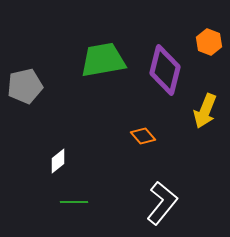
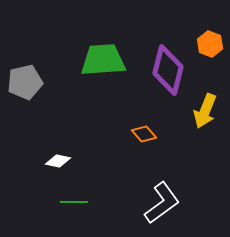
orange hexagon: moved 1 px right, 2 px down
green trapezoid: rotated 6 degrees clockwise
purple diamond: moved 3 px right
gray pentagon: moved 4 px up
orange diamond: moved 1 px right, 2 px up
white diamond: rotated 50 degrees clockwise
white L-shape: rotated 15 degrees clockwise
